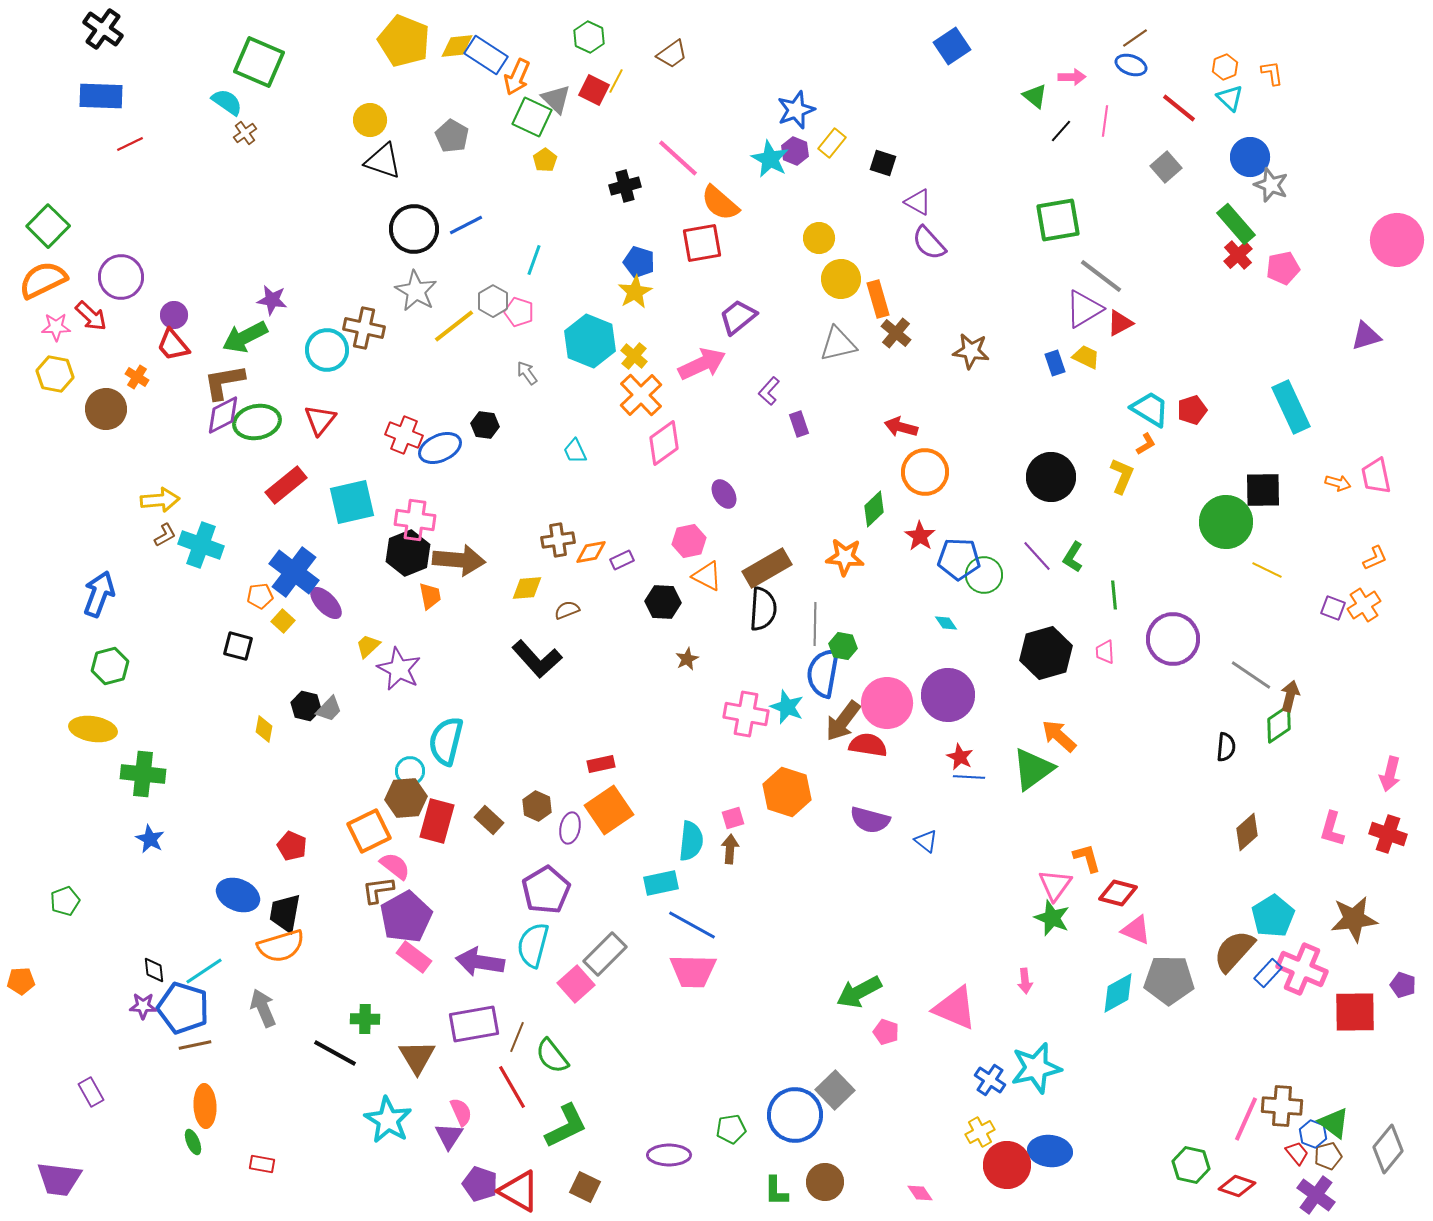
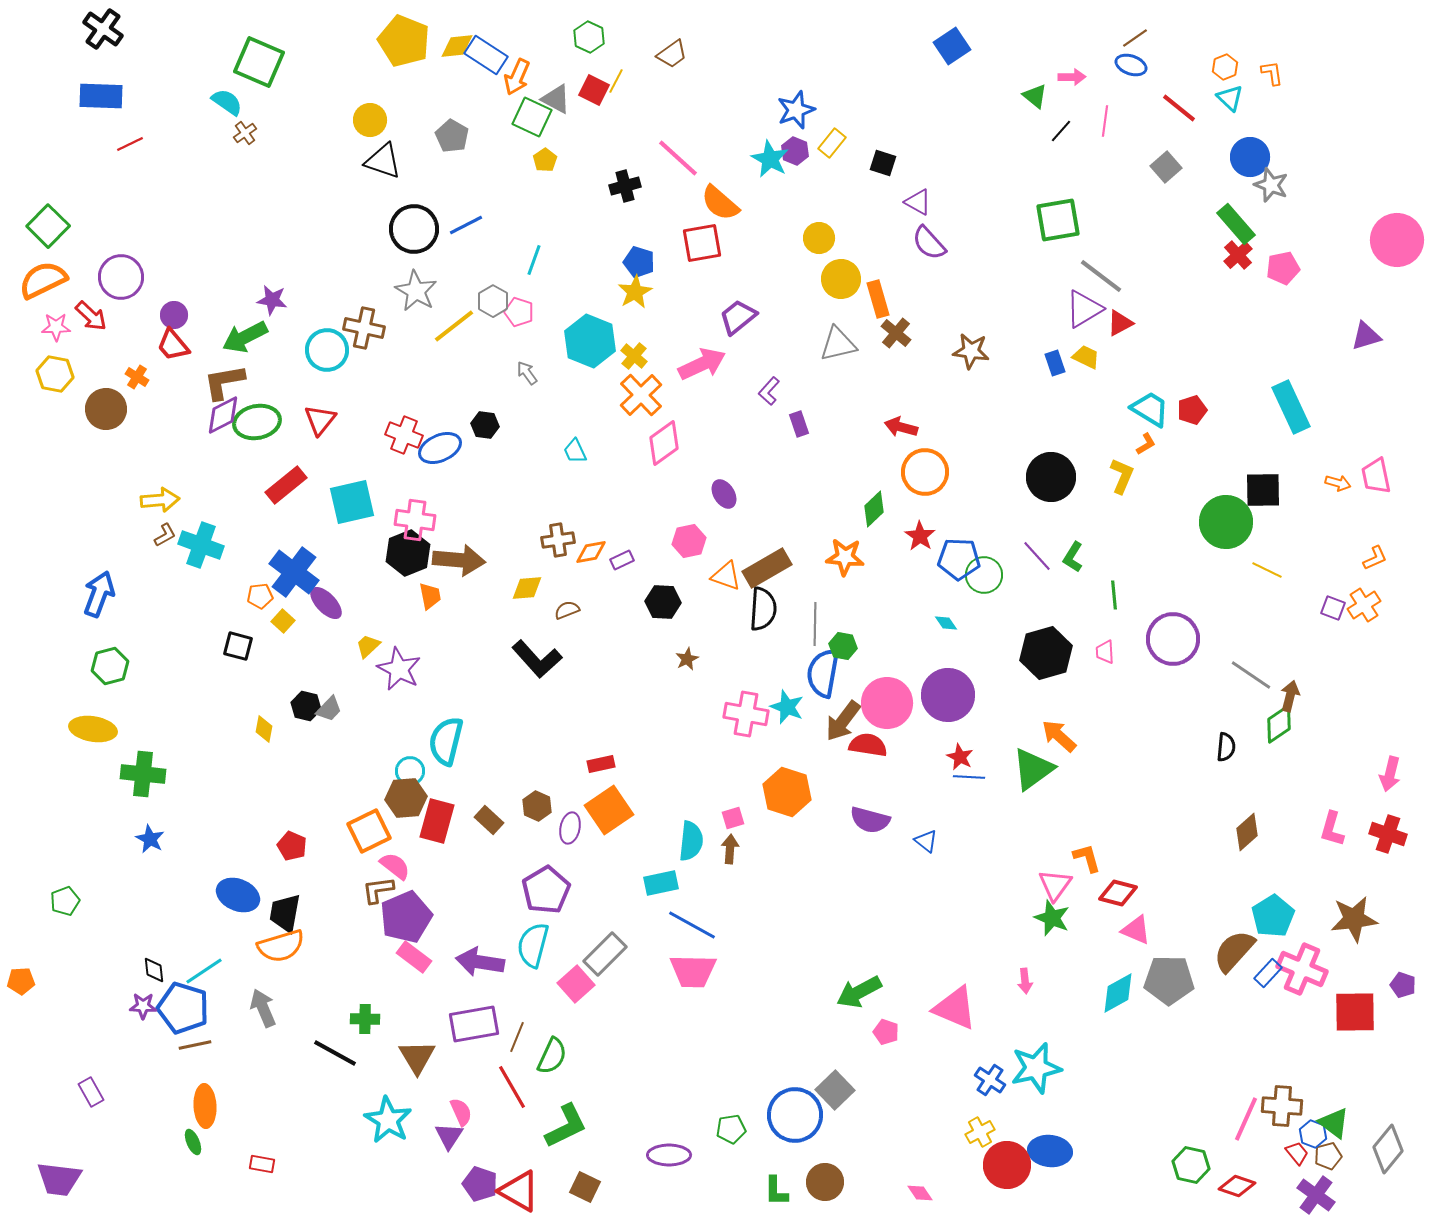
gray triangle at (556, 99): rotated 16 degrees counterclockwise
orange triangle at (707, 576): moved 19 px right; rotated 8 degrees counterclockwise
purple pentagon at (406, 917): rotated 6 degrees clockwise
green semicircle at (552, 1056): rotated 117 degrees counterclockwise
